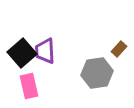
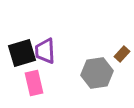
brown rectangle: moved 3 px right, 5 px down
black square: rotated 24 degrees clockwise
pink rectangle: moved 5 px right, 3 px up
